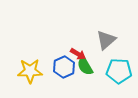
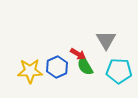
gray triangle: rotated 20 degrees counterclockwise
blue hexagon: moved 7 px left
